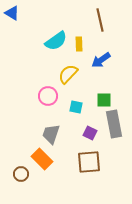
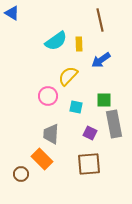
yellow semicircle: moved 2 px down
gray trapezoid: rotated 15 degrees counterclockwise
brown square: moved 2 px down
